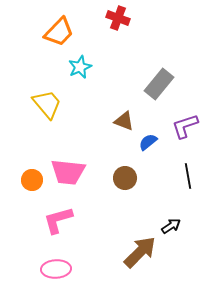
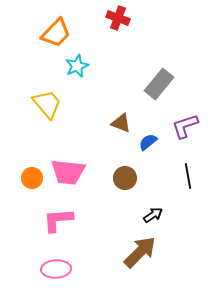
orange trapezoid: moved 3 px left, 1 px down
cyan star: moved 3 px left, 1 px up
brown triangle: moved 3 px left, 2 px down
orange circle: moved 2 px up
pink L-shape: rotated 12 degrees clockwise
black arrow: moved 18 px left, 11 px up
